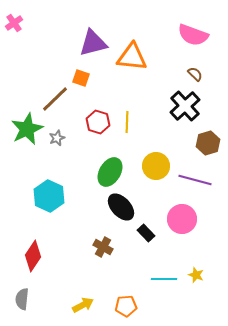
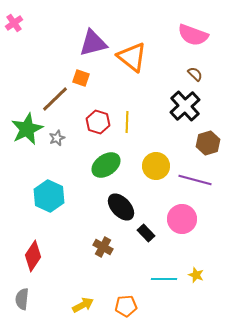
orange triangle: rotated 32 degrees clockwise
green ellipse: moved 4 px left, 7 px up; rotated 24 degrees clockwise
